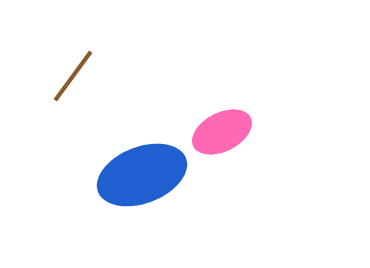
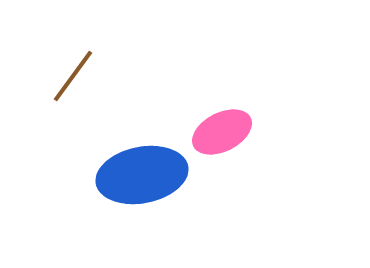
blue ellipse: rotated 10 degrees clockwise
